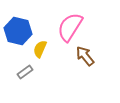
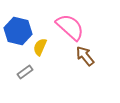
pink semicircle: rotated 100 degrees clockwise
yellow semicircle: moved 2 px up
